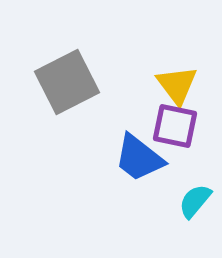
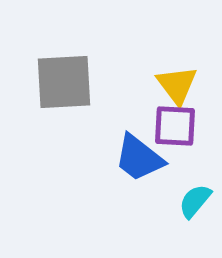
gray square: moved 3 px left; rotated 24 degrees clockwise
purple square: rotated 9 degrees counterclockwise
